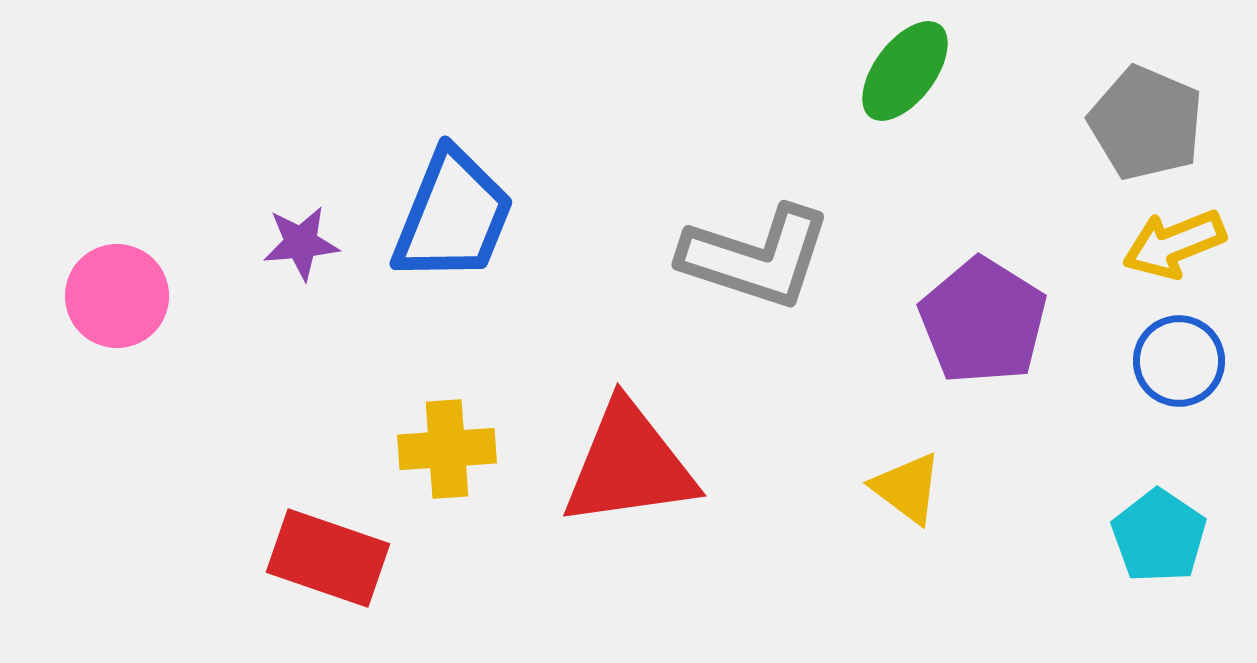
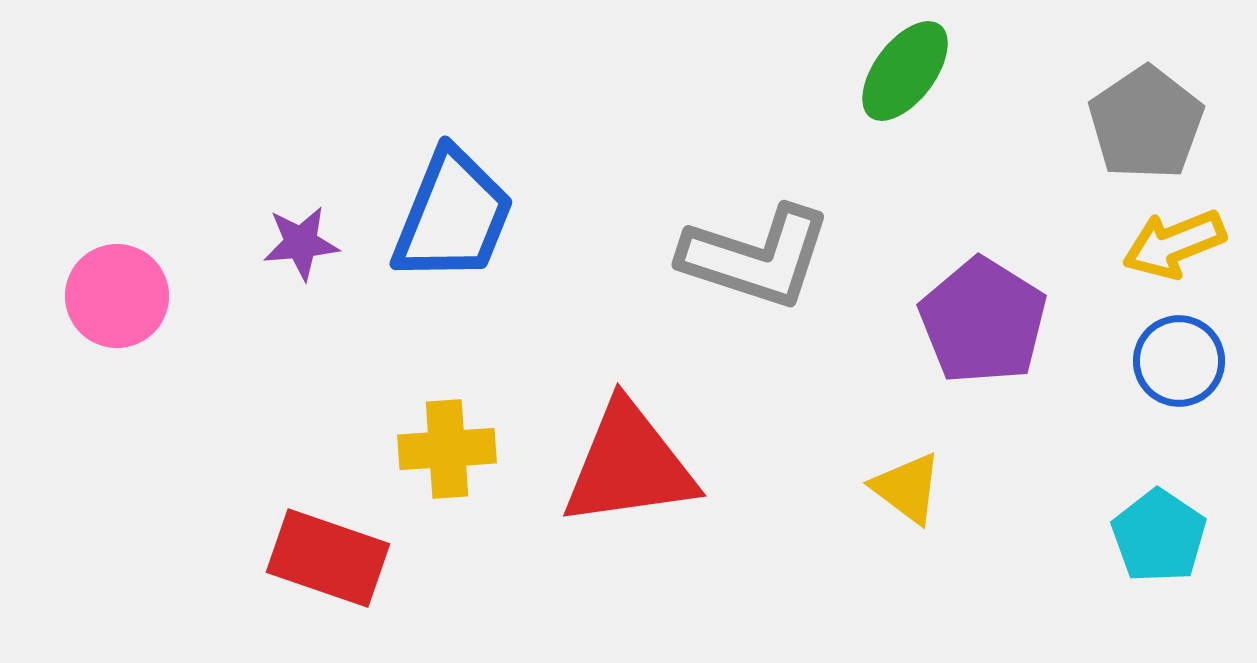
gray pentagon: rotated 15 degrees clockwise
